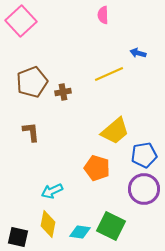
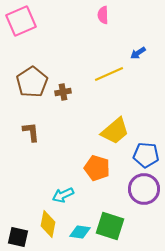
pink square: rotated 20 degrees clockwise
blue arrow: rotated 49 degrees counterclockwise
brown pentagon: rotated 12 degrees counterclockwise
blue pentagon: moved 2 px right; rotated 15 degrees clockwise
cyan arrow: moved 11 px right, 4 px down
green square: moved 1 px left; rotated 8 degrees counterclockwise
